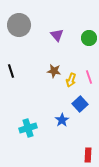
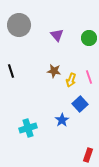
red rectangle: rotated 16 degrees clockwise
